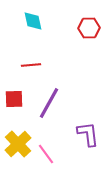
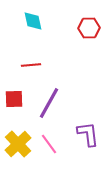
pink line: moved 3 px right, 10 px up
